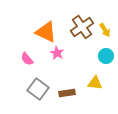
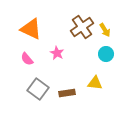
orange triangle: moved 15 px left, 3 px up
cyan circle: moved 2 px up
